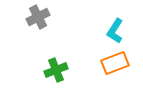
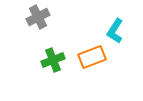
orange rectangle: moved 23 px left, 6 px up
green cross: moved 3 px left, 10 px up
